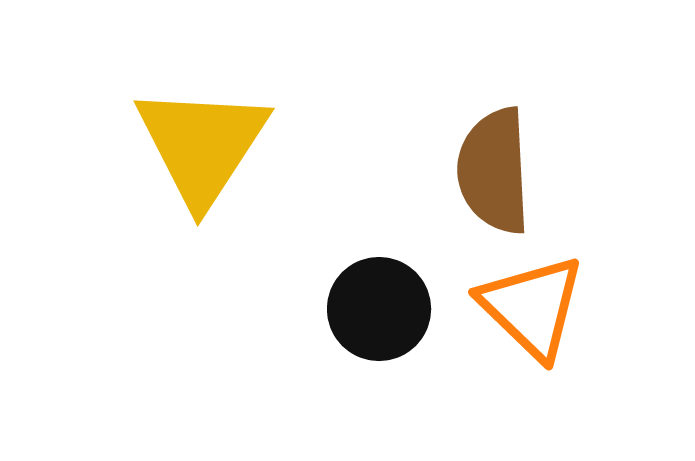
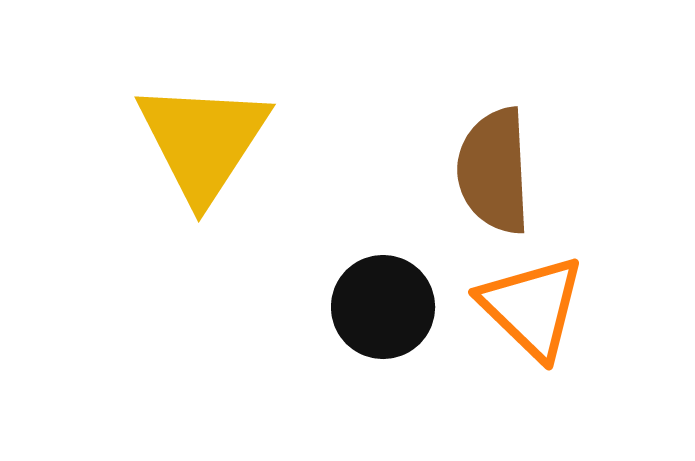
yellow triangle: moved 1 px right, 4 px up
black circle: moved 4 px right, 2 px up
